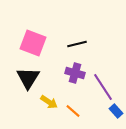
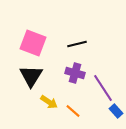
black triangle: moved 3 px right, 2 px up
purple line: moved 1 px down
